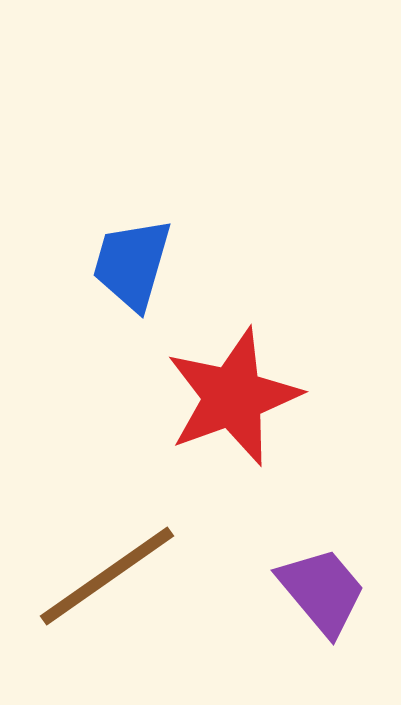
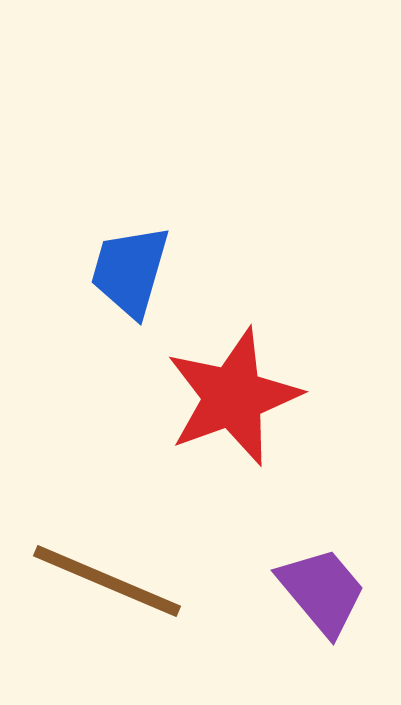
blue trapezoid: moved 2 px left, 7 px down
brown line: moved 5 px down; rotated 58 degrees clockwise
